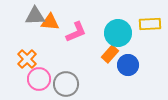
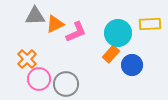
orange triangle: moved 5 px right, 2 px down; rotated 30 degrees counterclockwise
orange rectangle: moved 1 px right
blue circle: moved 4 px right
